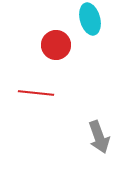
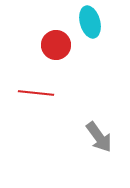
cyan ellipse: moved 3 px down
gray arrow: rotated 16 degrees counterclockwise
